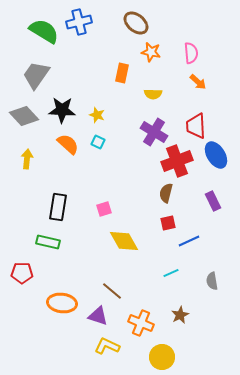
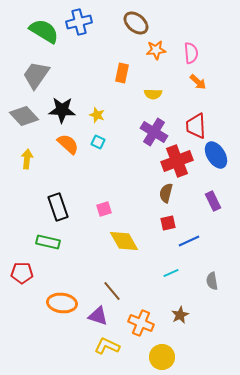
orange star: moved 5 px right, 2 px up; rotated 18 degrees counterclockwise
black rectangle: rotated 28 degrees counterclockwise
brown line: rotated 10 degrees clockwise
